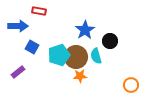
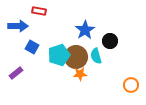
purple rectangle: moved 2 px left, 1 px down
orange star: moved 2 px up
